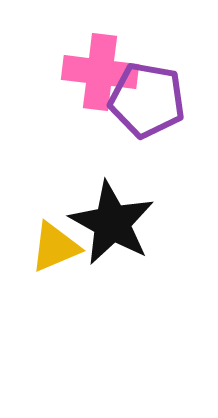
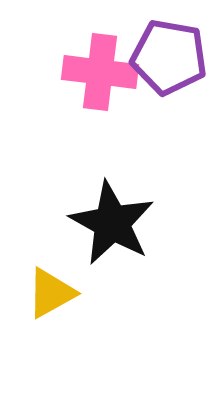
purple pentagon: moved 22 px right, 43 px up
yellow triangle: moved 4 px left, 46 px down; rotated 6 degrees counterclockwise
